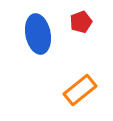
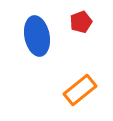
blue ellipse: moved 1 px left, 2 px down
